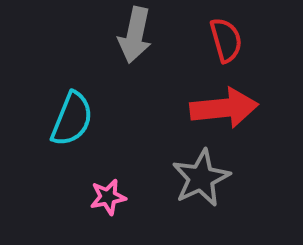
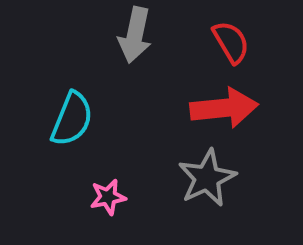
red semicircle: moved 5 px right, 2 px down; rotated 15 degrees counterclockwise
gray star: moved 6 px right
